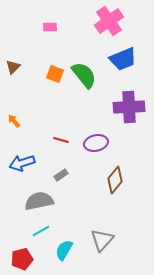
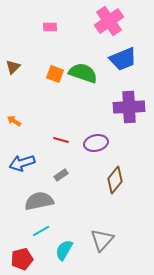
green semicircle: moved 1 px left, 2 px up; rotated 32 degrees counterclockwise
orange arrow: rotated 16 degrees counterclockwise
